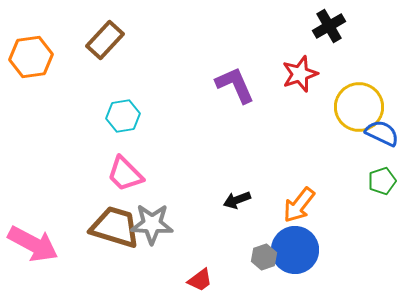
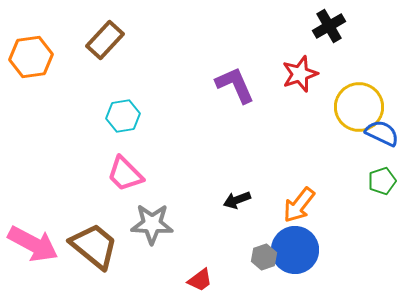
brown trapezoid: moved 21 px left, 19 px down; rotated 22 degrees clockwise
